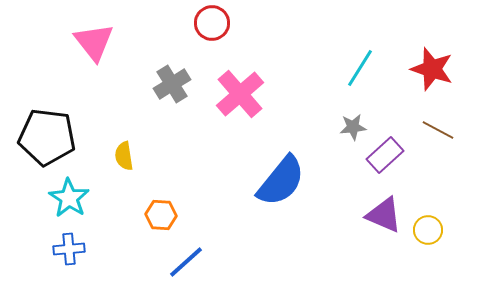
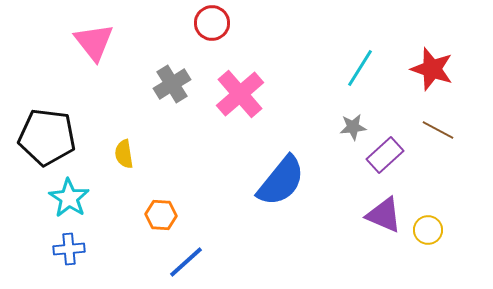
yellow semicircle: moved 2 px up
